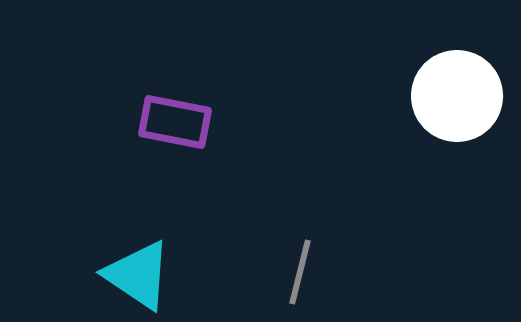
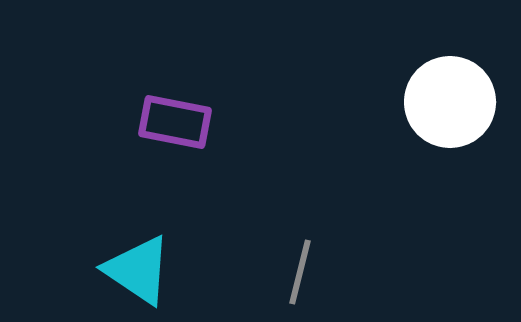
white circle: moved 7 px left, 6 px down
cyan triangle: moved 5 px up
